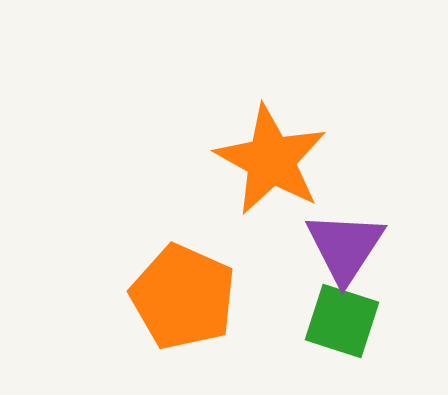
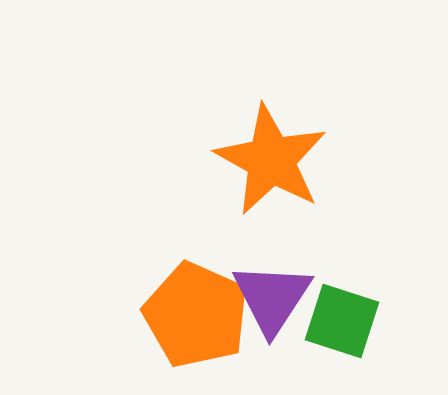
purple triangle: moved 73 px left, 51 px down
orange pentagon: moved 13 px right, 18 px down
